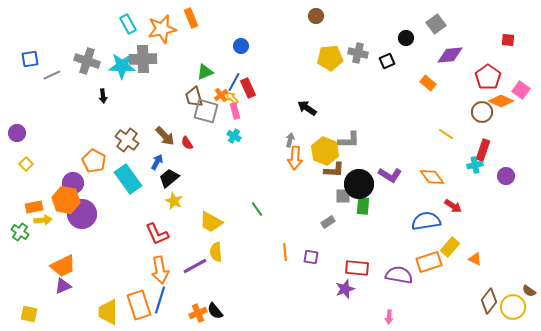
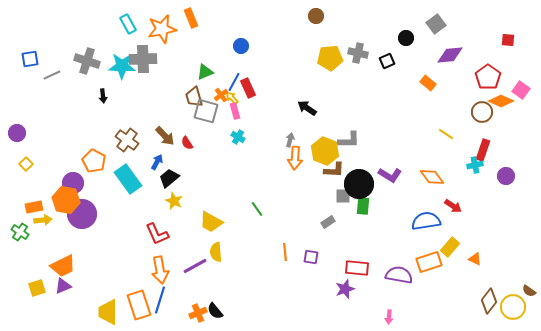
cyan cross at (234, 136): moved 4 px right, 1 px down
yellow square at (29, 314): moved 8 px right, 26 px up; rotated 30 degrees counterclockwise
